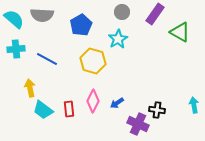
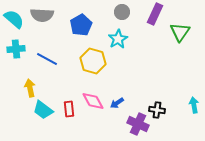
purple rectangle: rotated 10 degrees counterclockwise
green triangle: rotated 35 degrees clockwise
pink diamond: rotated 55 degrees counterclockwise
